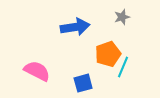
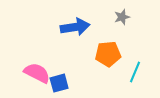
orange pentagon: rotated 15 degrees clockwise
cyan line: moved 12 px right, 5 px down
pink semicircle: moved 2 px down
blue square: moved 24 px left
